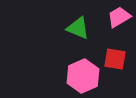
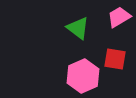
green triangle: rotated 15 degrees clockwise
